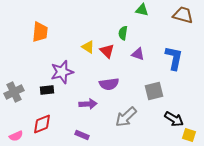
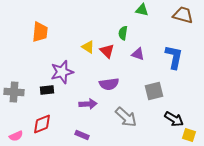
blue L-shape: moved 1 px up
gray cross: rotated 30 degrees clockwise
gray arrow: rotated 95 degrees counterclockwise
